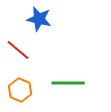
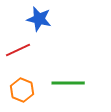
red line: rotated 65 degrees counterclockwise
orange hexagon: moved 2 px right
